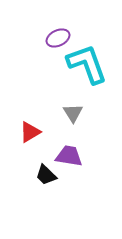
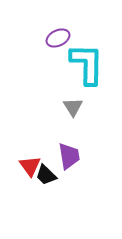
cyan L-shape: rotated 21 degrees clockwise
gray triangle: moved 6 px up
red triangle: moved 34 px down; rotated 35 degrees counterclockwise
purple trapezoid: rotated 72 degrees clockwise
